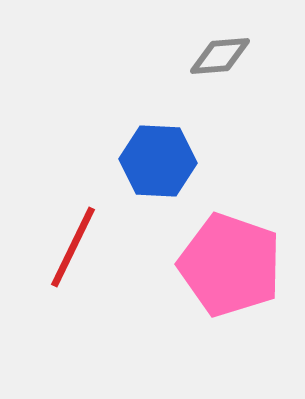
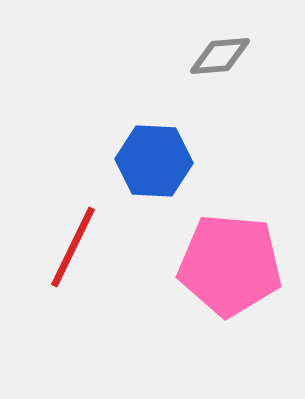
blue hexagon: moved 4 px left
pink pentagon: rotated 14 degrees counterclockwise
